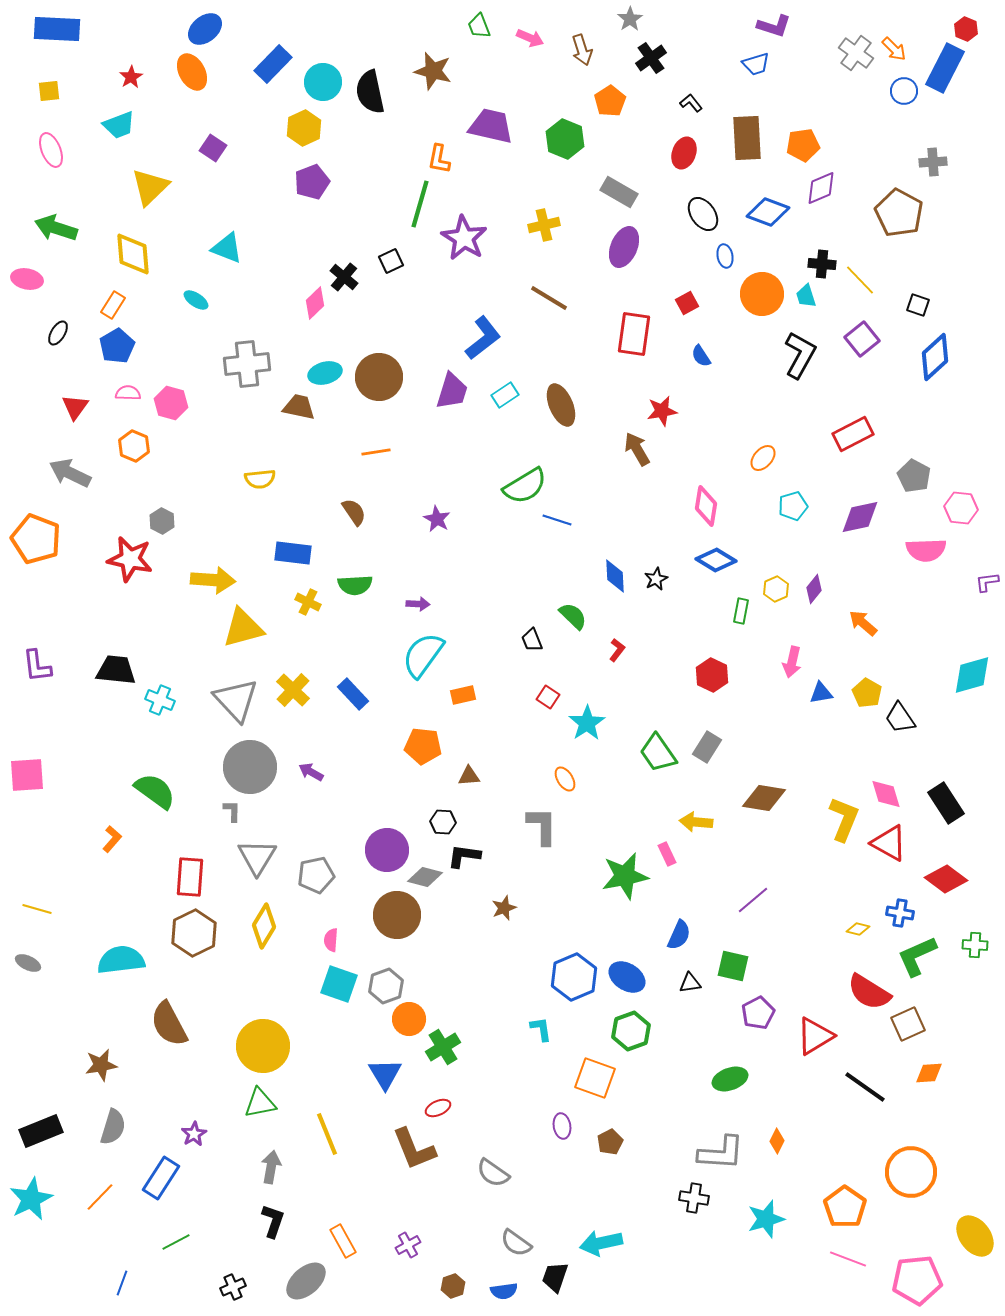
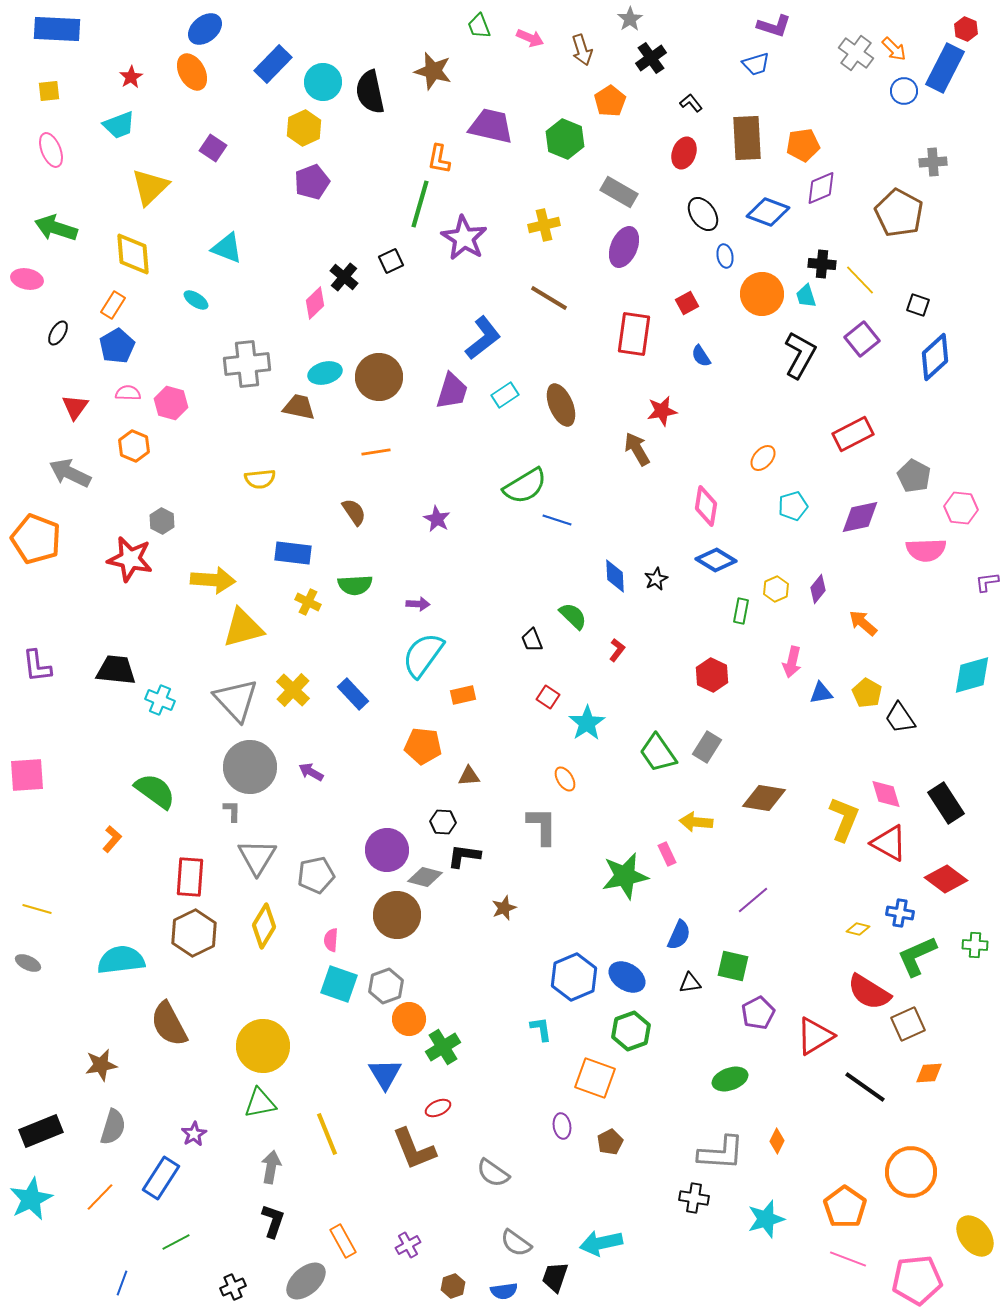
purple diamond at (814, 589): moved 4 px right
